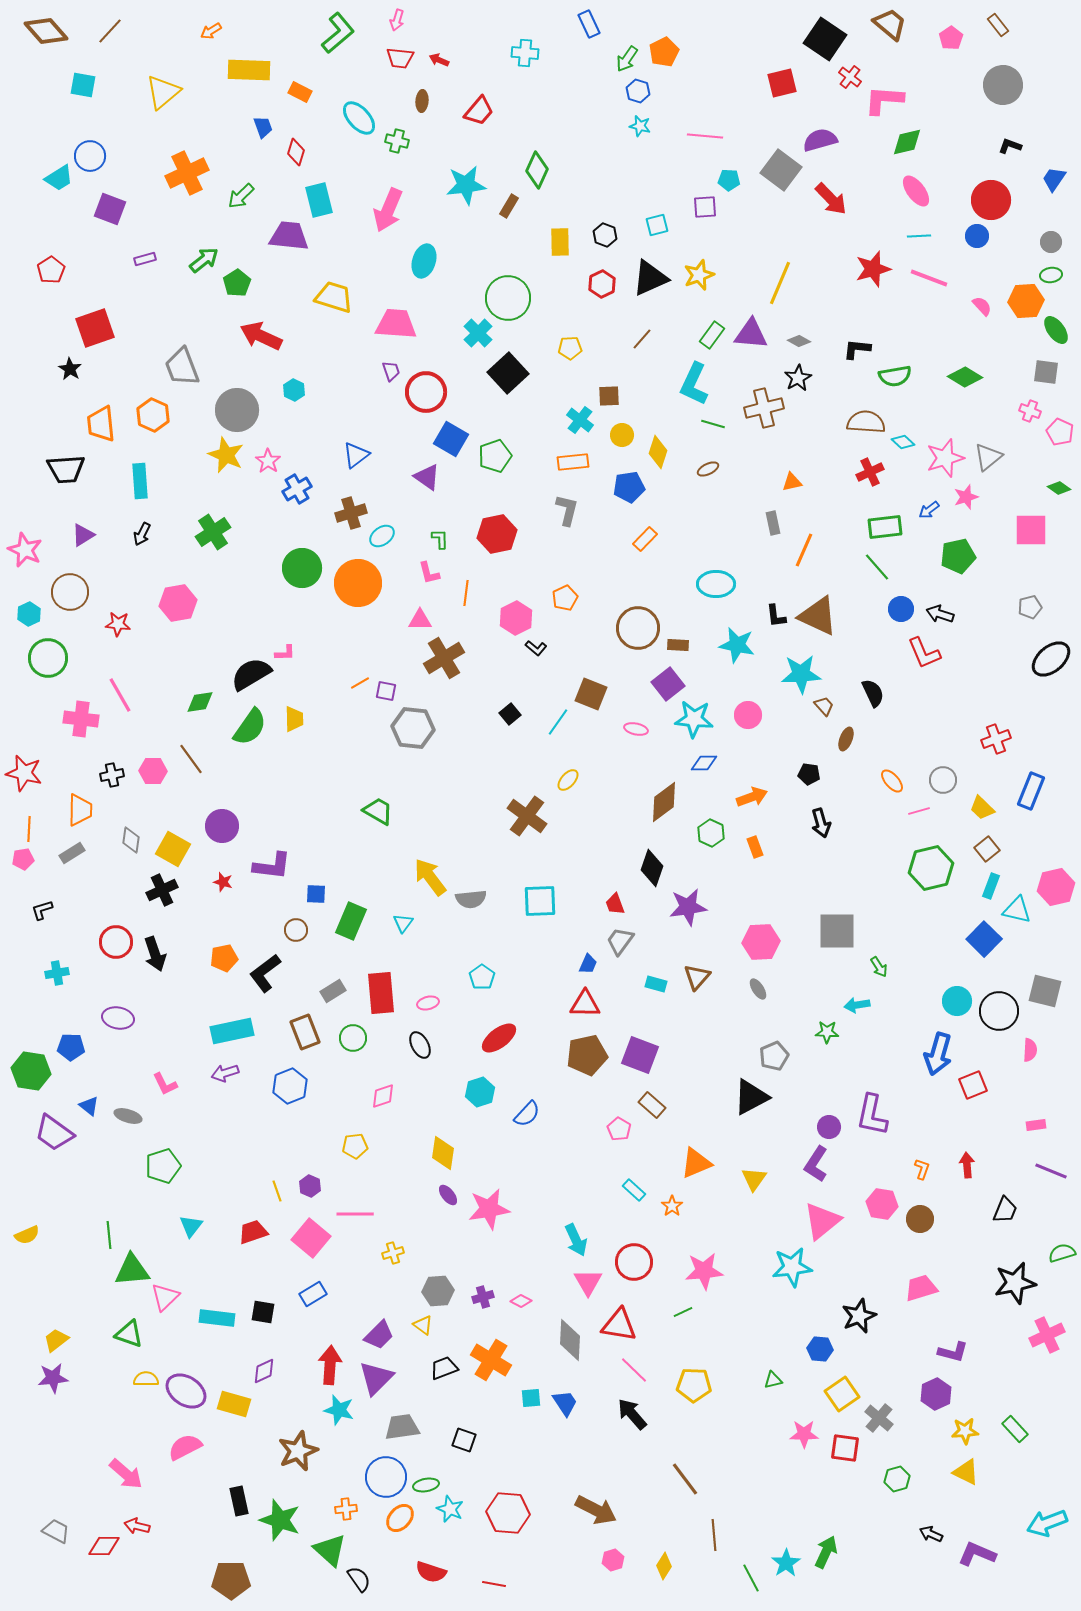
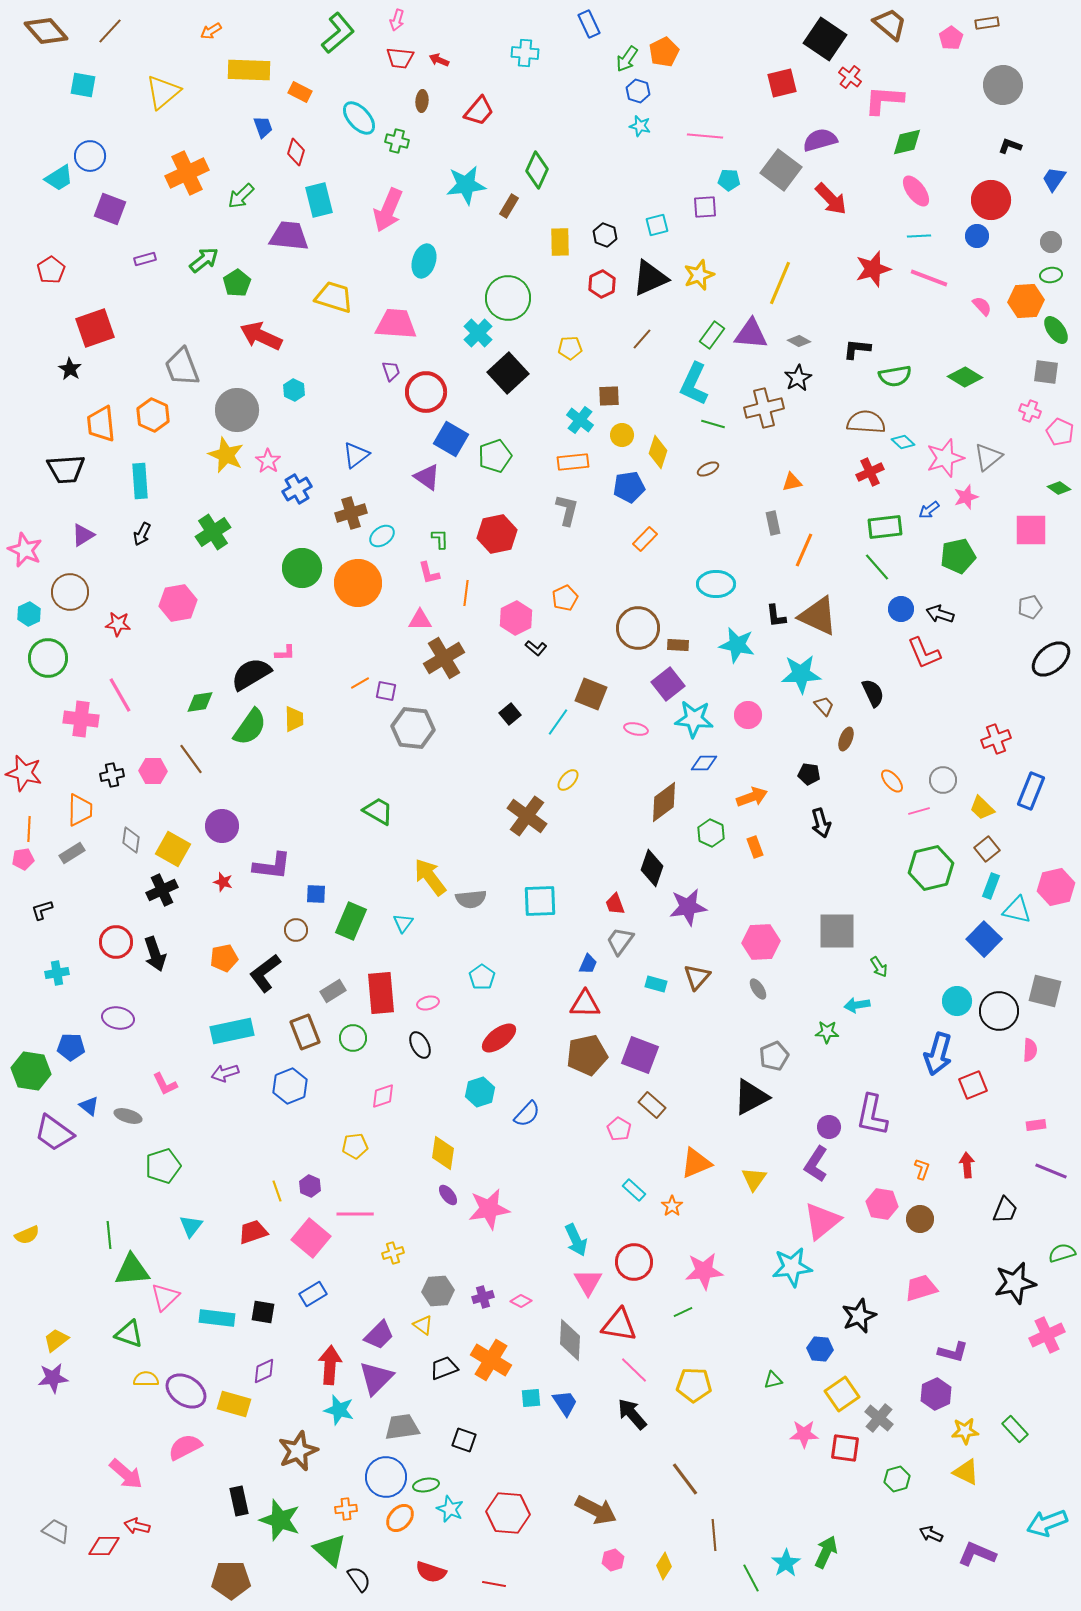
brown rectangle at (998, 25): moved 11 px left, 2 px up; rotated 60 degrees counterclockwise
